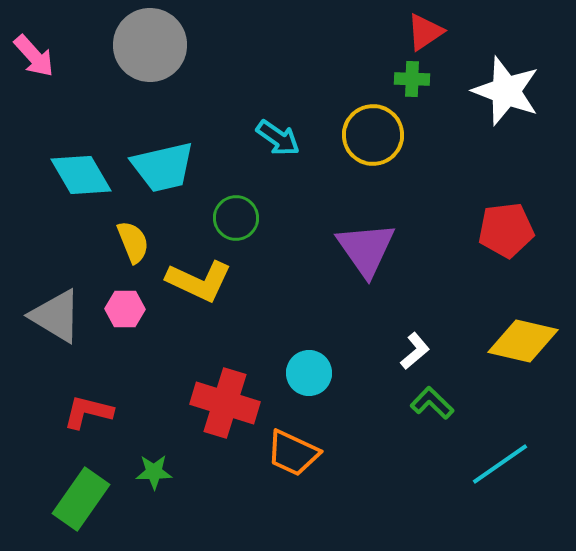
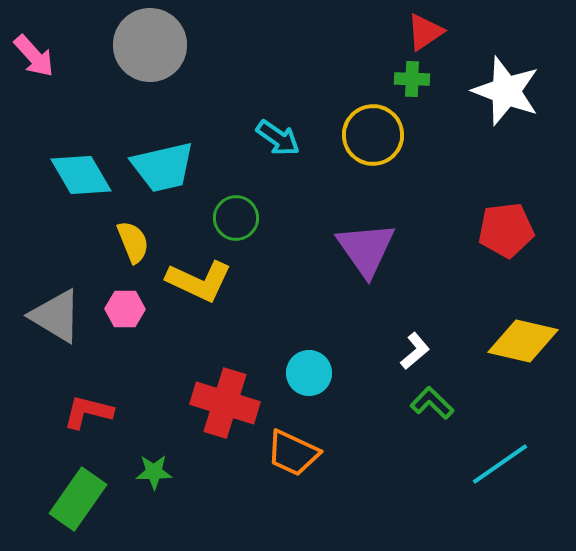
green rectangle: moved 3 px left
